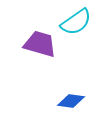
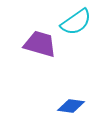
blue diamond: moved 5 px down
